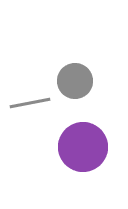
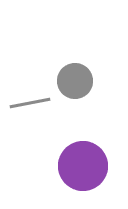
purple circle: moved 19 px down
